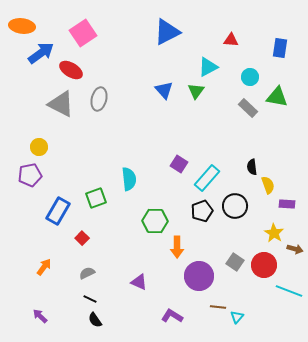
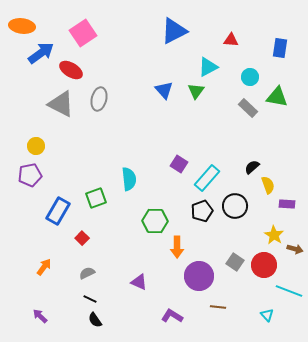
blue triangle at (167, 32): moved 7 px right, 1 px up
yellow circle at (39, 147): moved 3 px left, 1 px up
black semicircle at (252, 167): rotated 56 degrees clockwise
yellow star at (274, 233): moved 2 px down
cyan triangle at (237, 317): moved 30 px right, 2 px up; rotated 24 degrees counterclockwise
